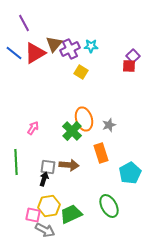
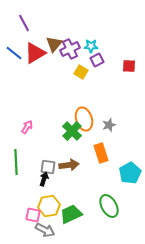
purple square: moved 36 px left, 4 px down; rotated 16 degrees clockwise
pink arrow: moved 6 px left, 1 px up
brown arrow: rotated 12 degrees counterclockwise
